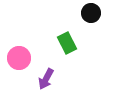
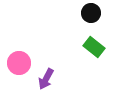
green rectangle: moved 27 px right, 4 px down; rotated 25 degrees counterclockwise
pink circle: moved 5 px down
